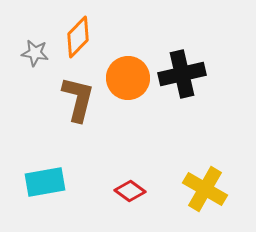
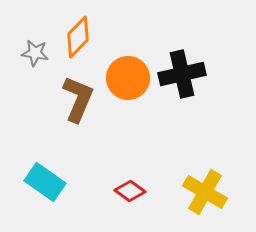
brown L-shape: rotated 9 degrees clockwise
cyan rectangle: rotated 45 degrees clockwise
yellow cross: moved 3 px down
